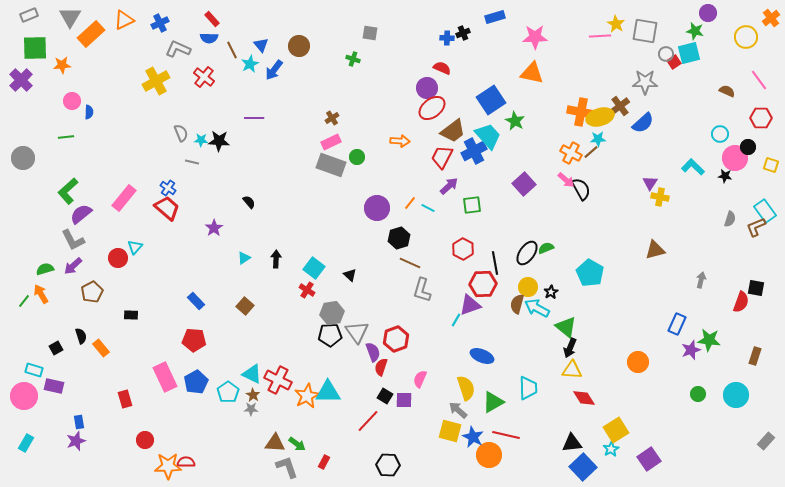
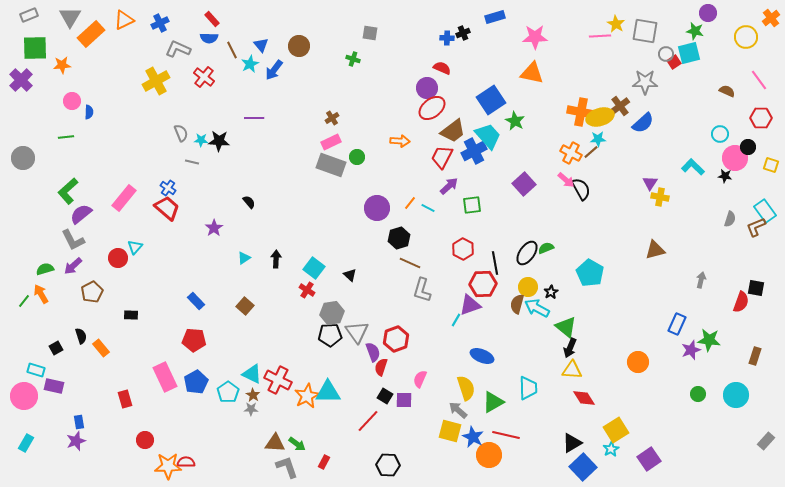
cyan rectangle at (34, 370): moved 2 px right
black triangle at (572, 443): rotated 25 degrees counterclockwise
